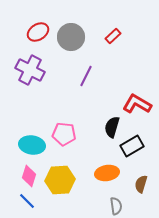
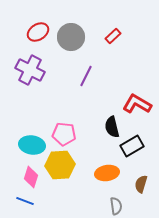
black semicircle: rotated 30 degrees counterclockwise
pink diamond: moved 2 px right, 1 px down
yellow hexagon: moved 15 px up
blue line: moved 2 px left; rotated 24 degrees counterclockwise
